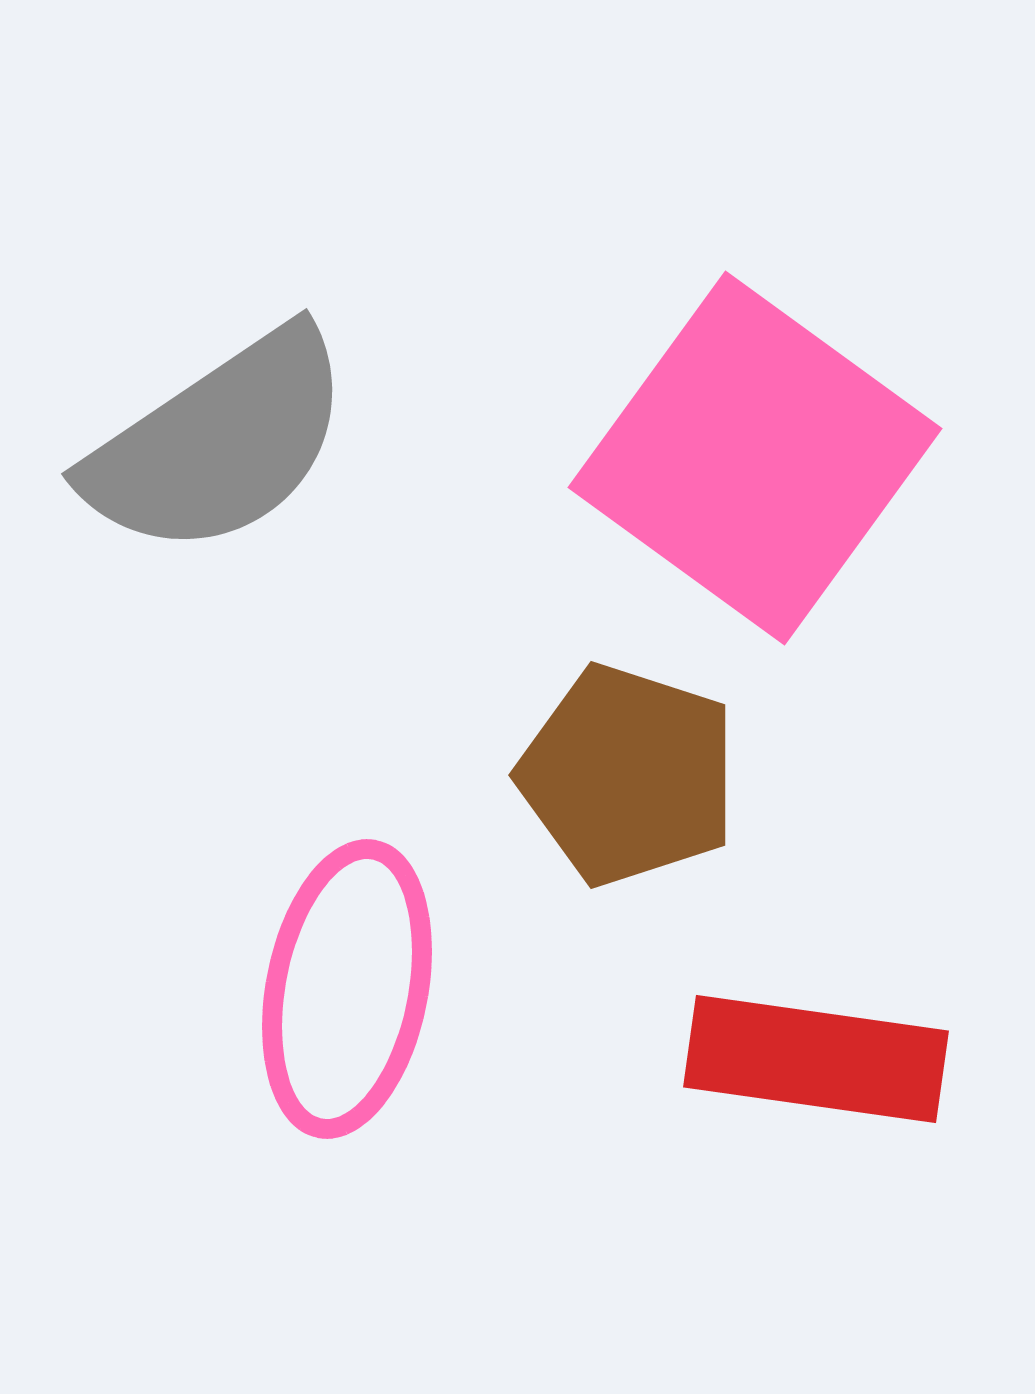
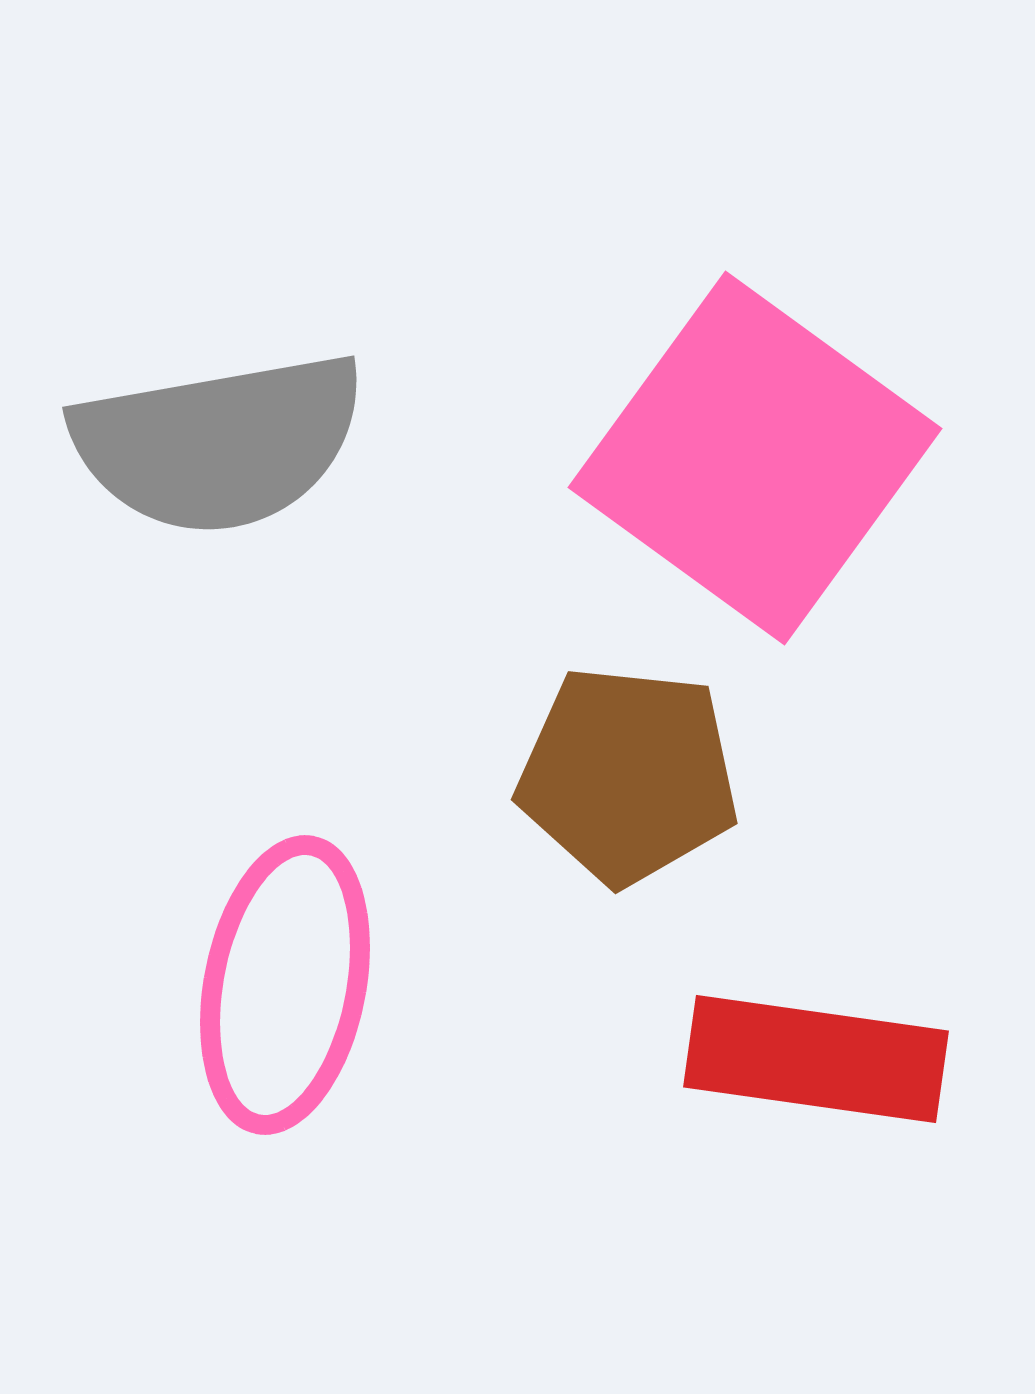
gray semicircle: rotated 24 degrees clockwise
brown pentagon: rotated 12 degrees counterclockwise
pink ellipse: moved 62 px left, 4 px up
